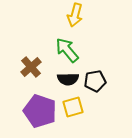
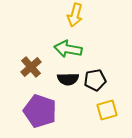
green arrow: moved 1 px right, 1 px up; rotated 40 degrees counterclockwise
black pentagon: moved 1 px up
yellow square: moved 34 px right, 3 px down
